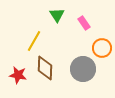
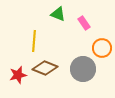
green triangle: moved 1 px right, 1 px up; rotated 35 degrees counterclockwise
yellow line: rotated 25 degrees counterclockwise
brown diamond: rotated 70 degrees counterclockwise
red star: rotated 24 degrees counterclockwise
